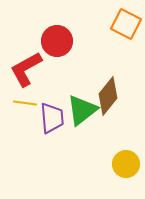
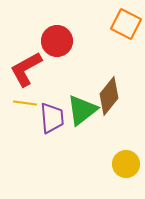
brown diamond: moved 1 px right
